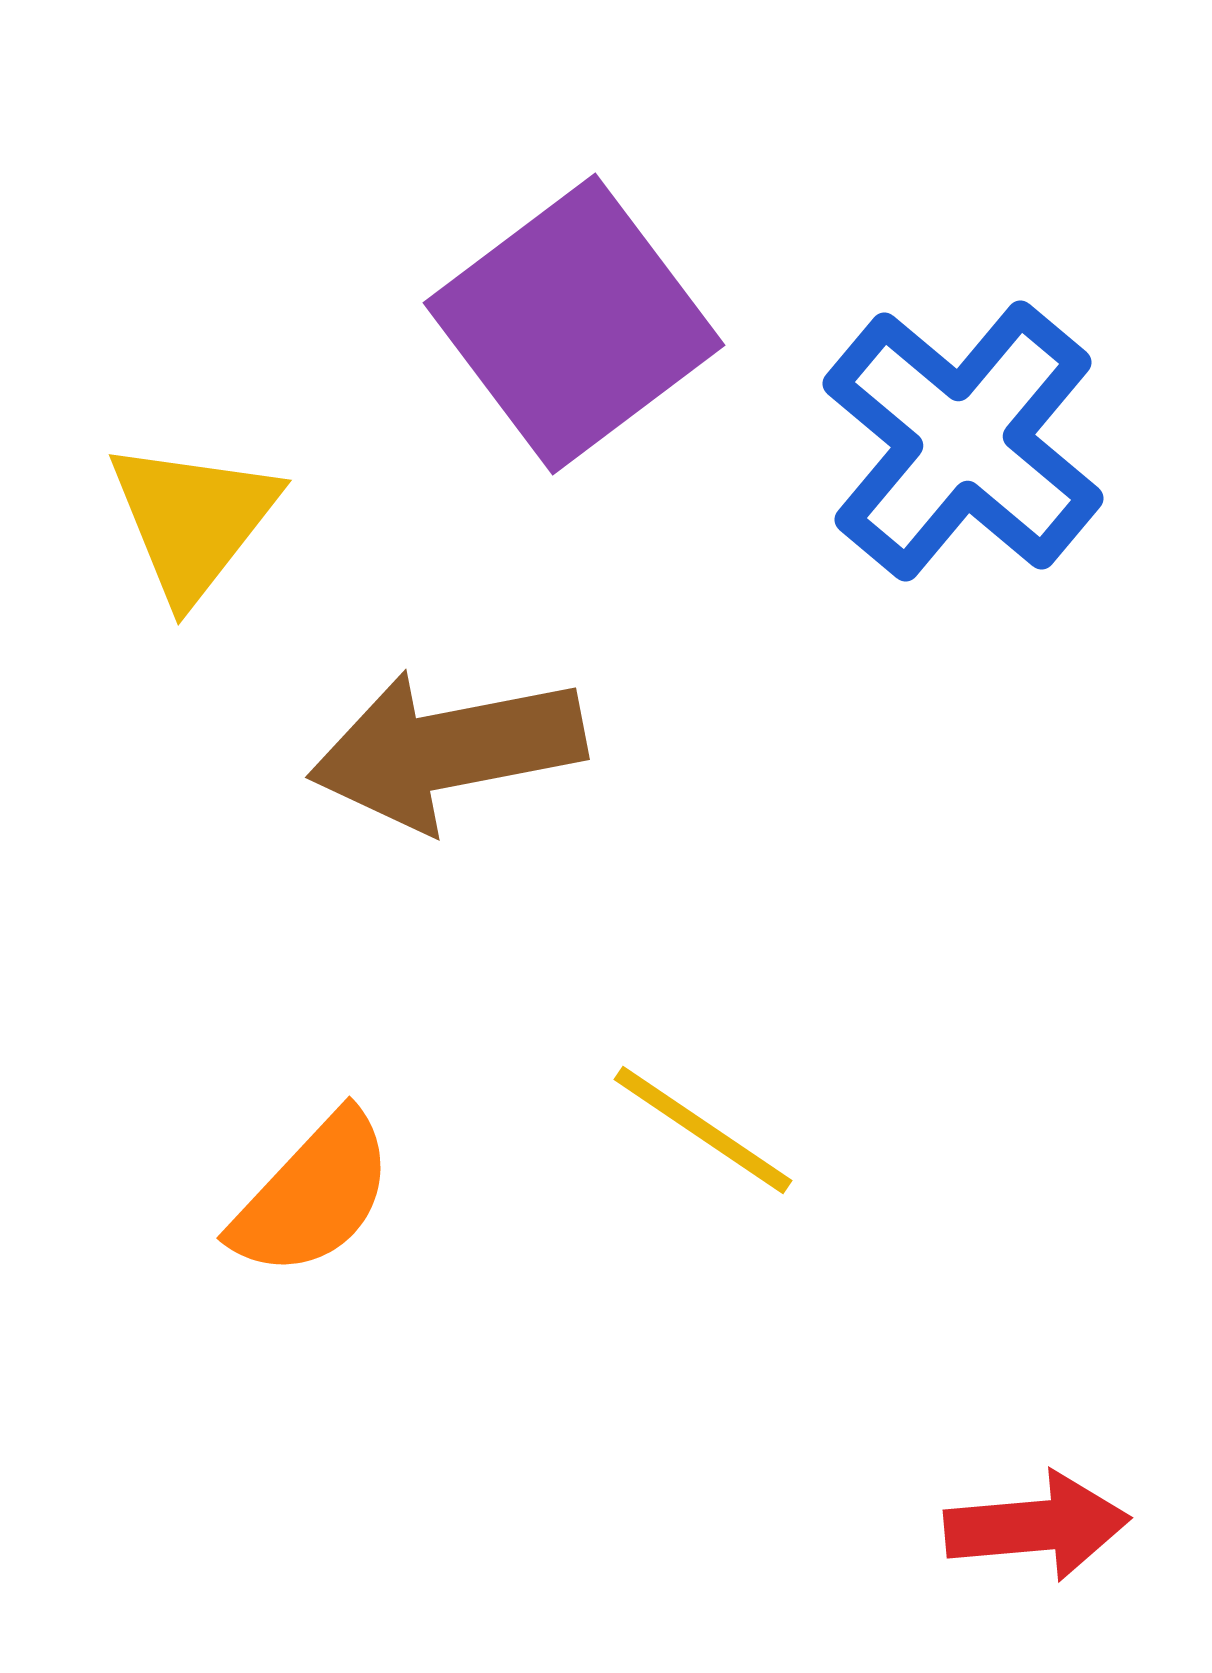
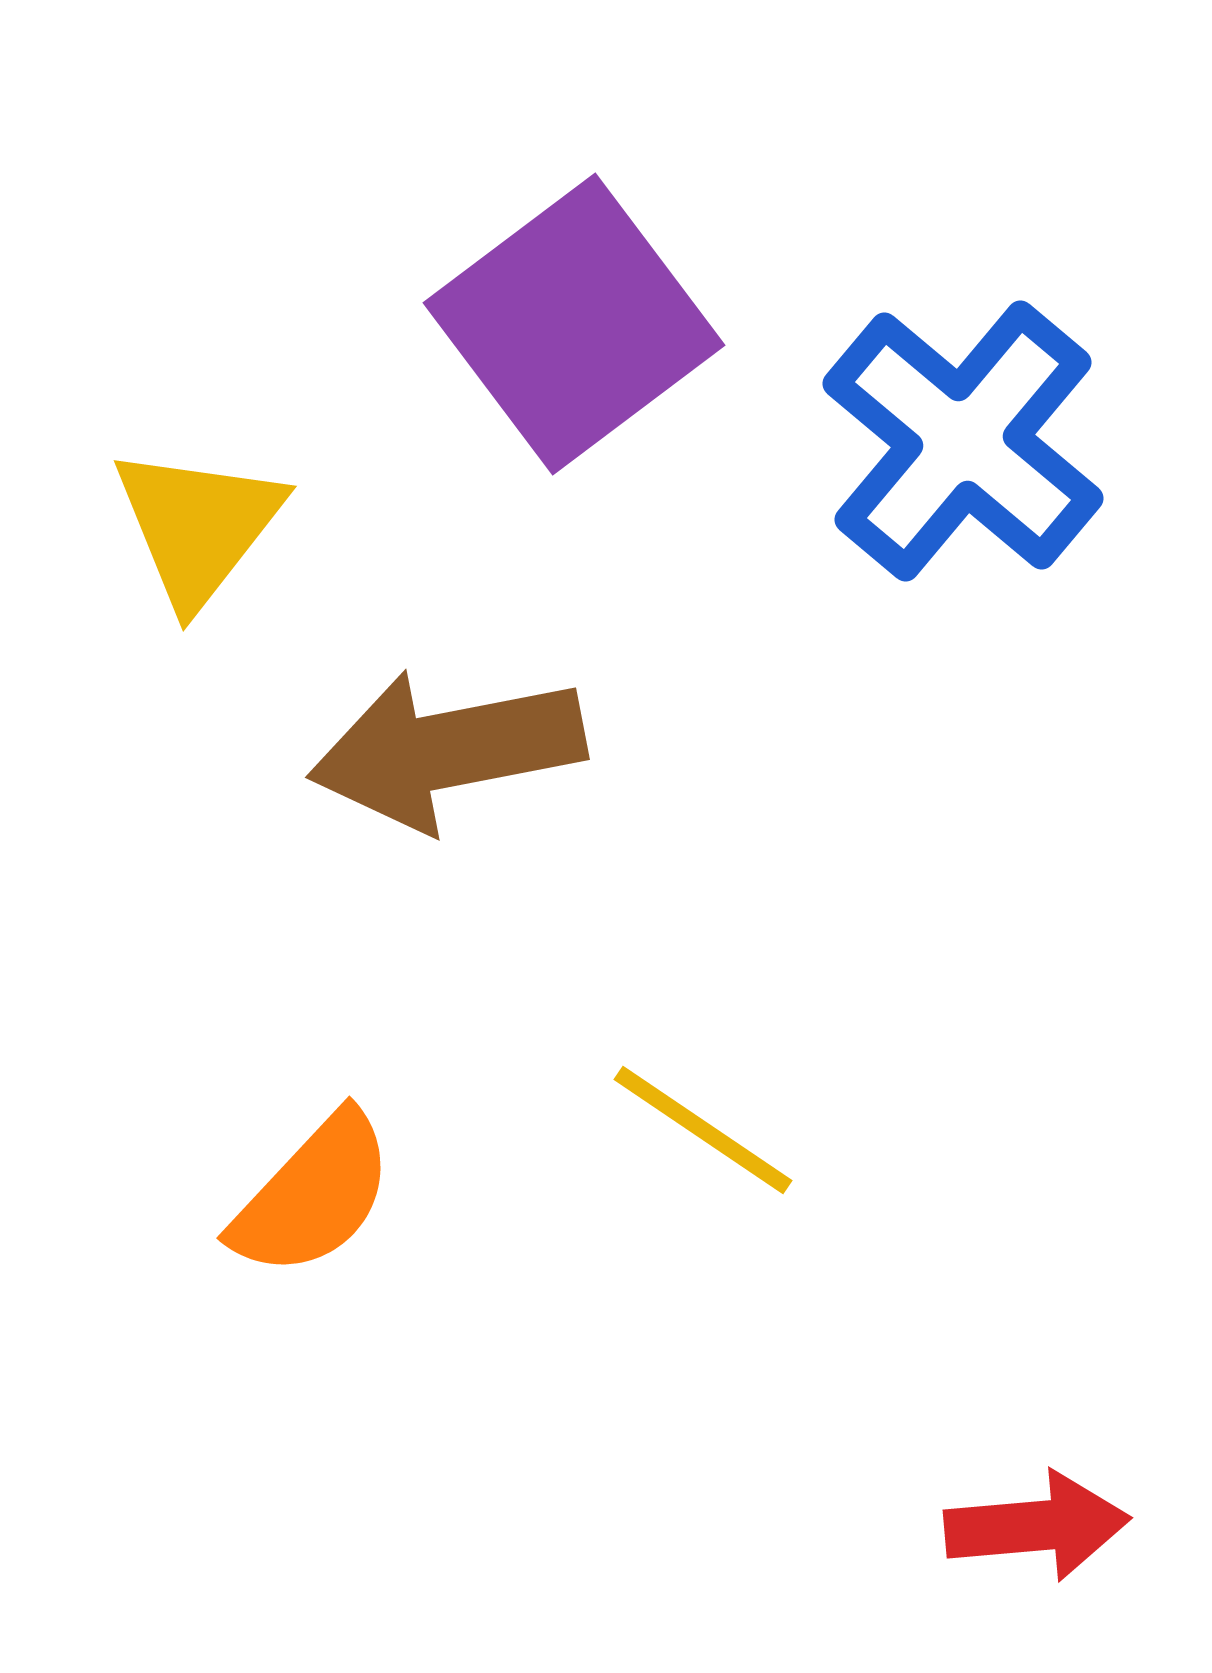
yellow triangle: moved 5 px right, 6 px down
